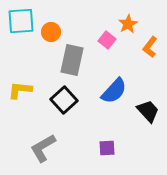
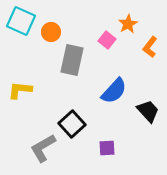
cyan square: rotated 28 degrees clockwise
black square: moved 8 px right, 24 px down
